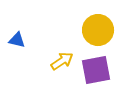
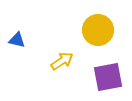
purple square: moved 12 px right, 7 px down
